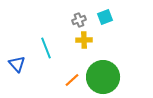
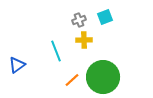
cyan line: moved 10 px right, 3 px down
blue triangle: moved 1 px down; rotated 36 degrees clockwise
